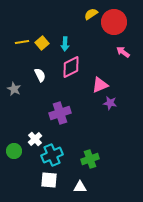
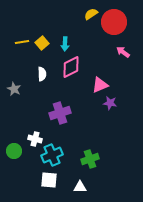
white semicircle: moved 2 px right, 1 px up; rotated 24 degrees clockwise
white cross: rotated 32 degrees counterclockwise
